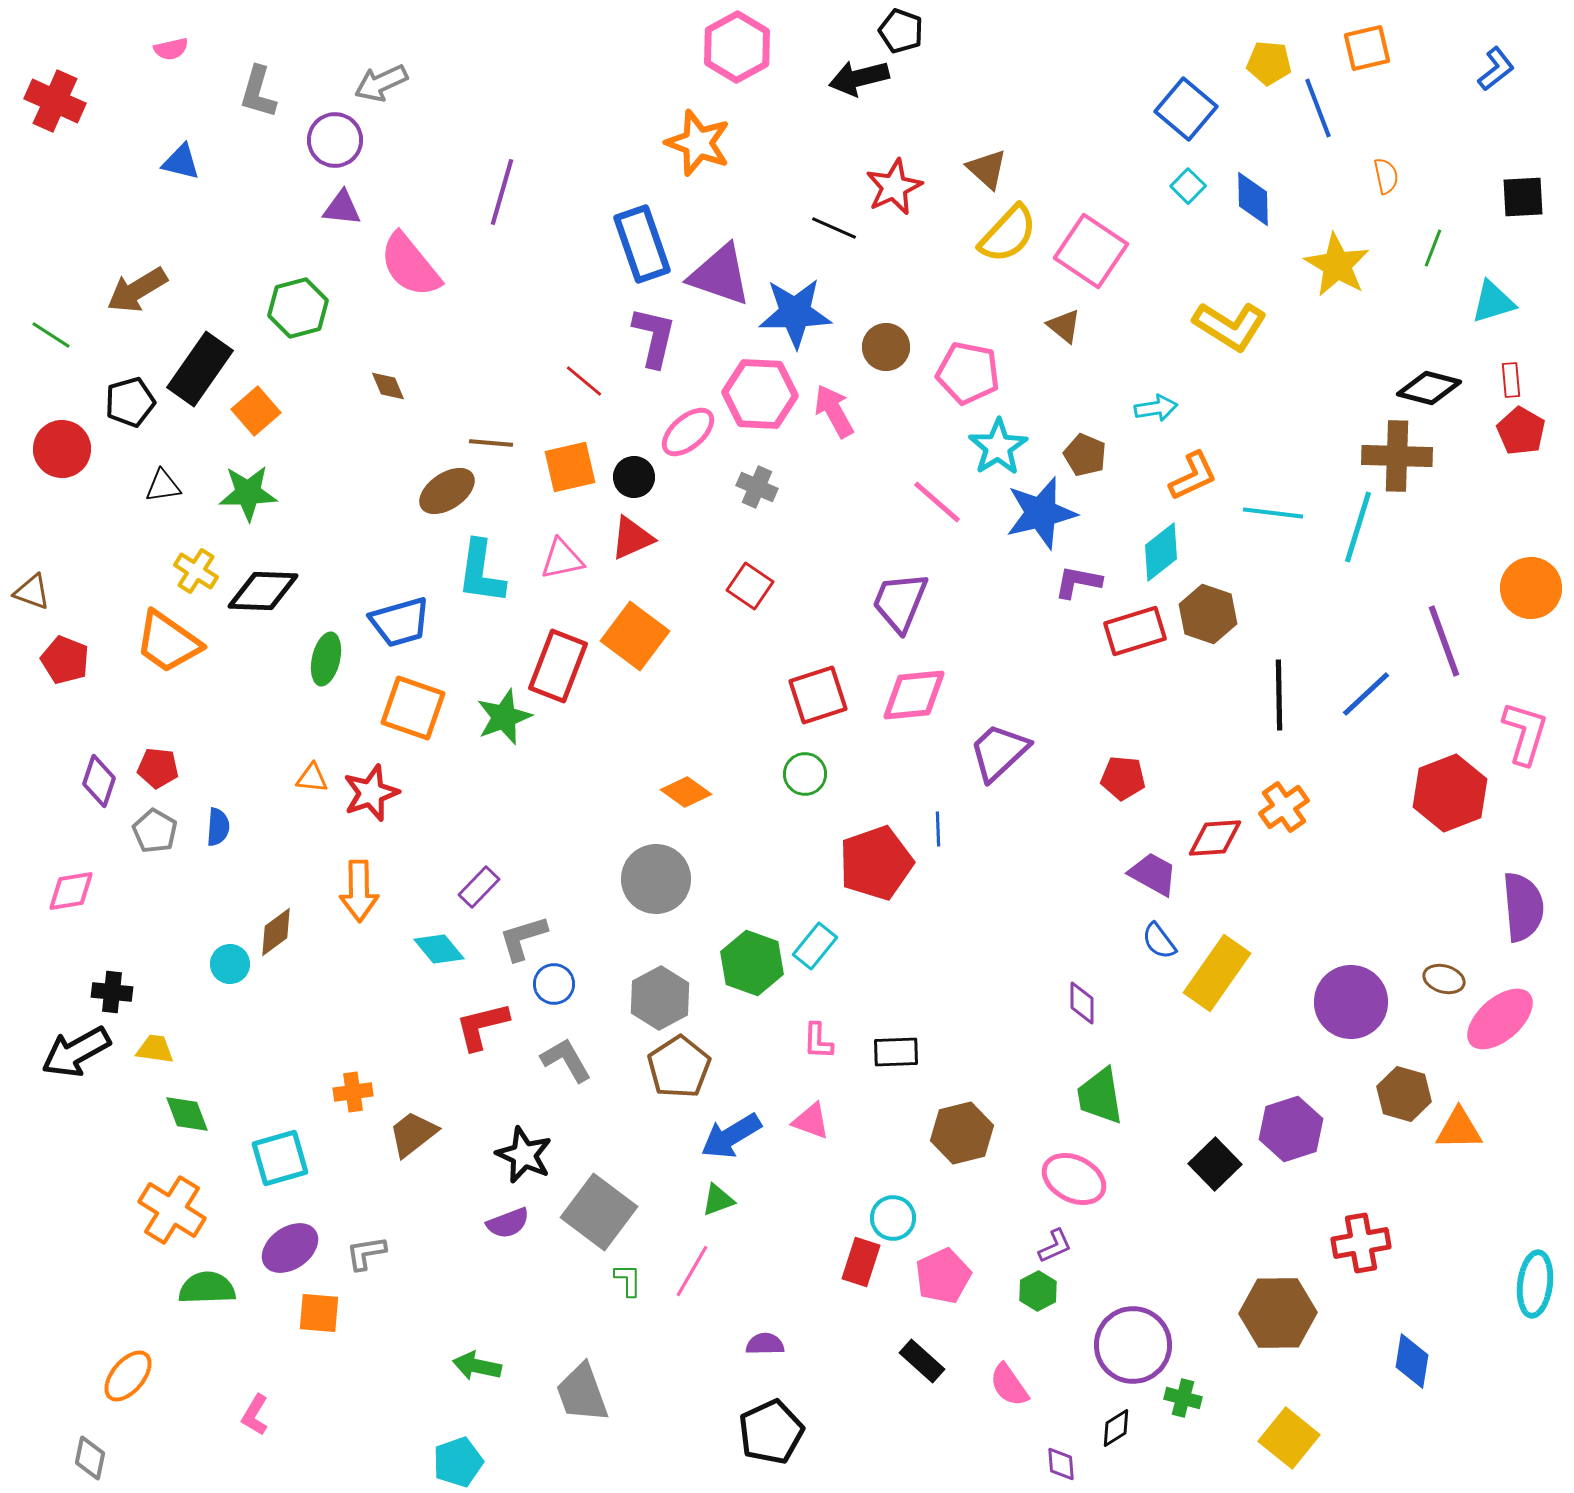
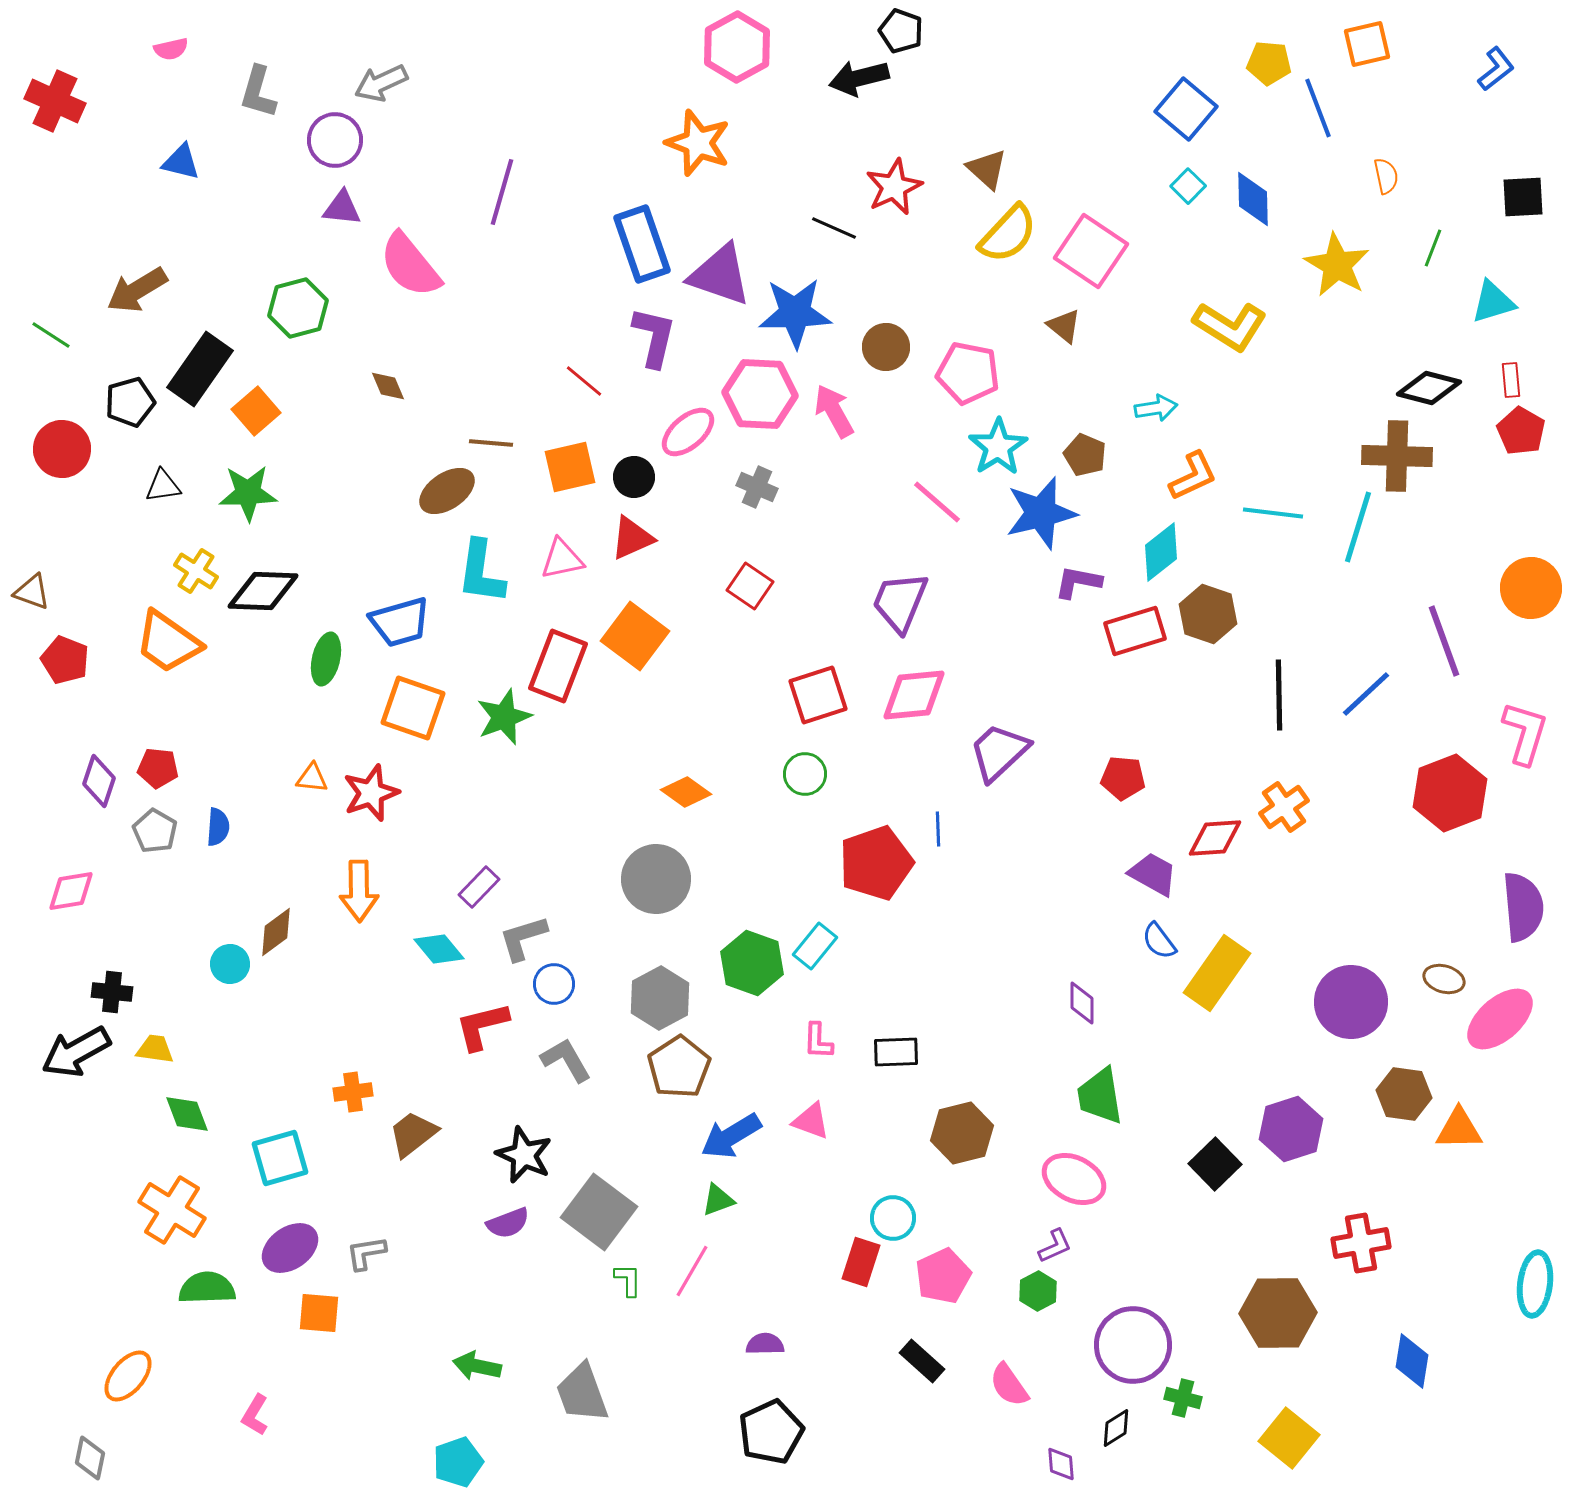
orange square at (1367, 48): moved 4 px up
brown hexagon at (1404, 1094): rotated 8 degrees counterclockwise
